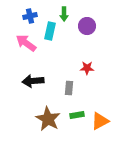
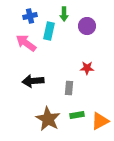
cyan rectangle: moved 1 px left
